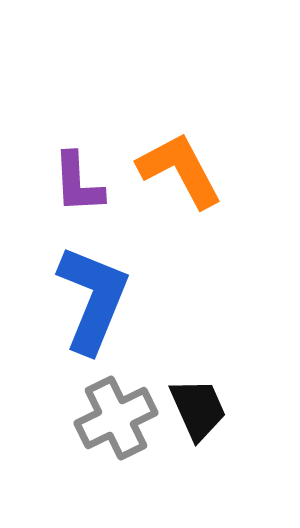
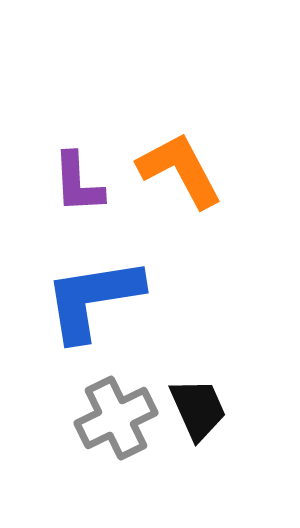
blue L-shape: rotated 121 degrees counterclockwise
